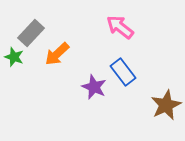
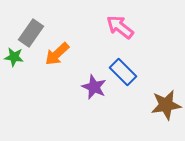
gray rectangle: rotated 8 degrees counterclockwise
green star: rotated 12 degrees counterclockwise
blue rectangle: rotated 8 degrees counterclockwise
brown star: rotated 16 degrees clockwise
